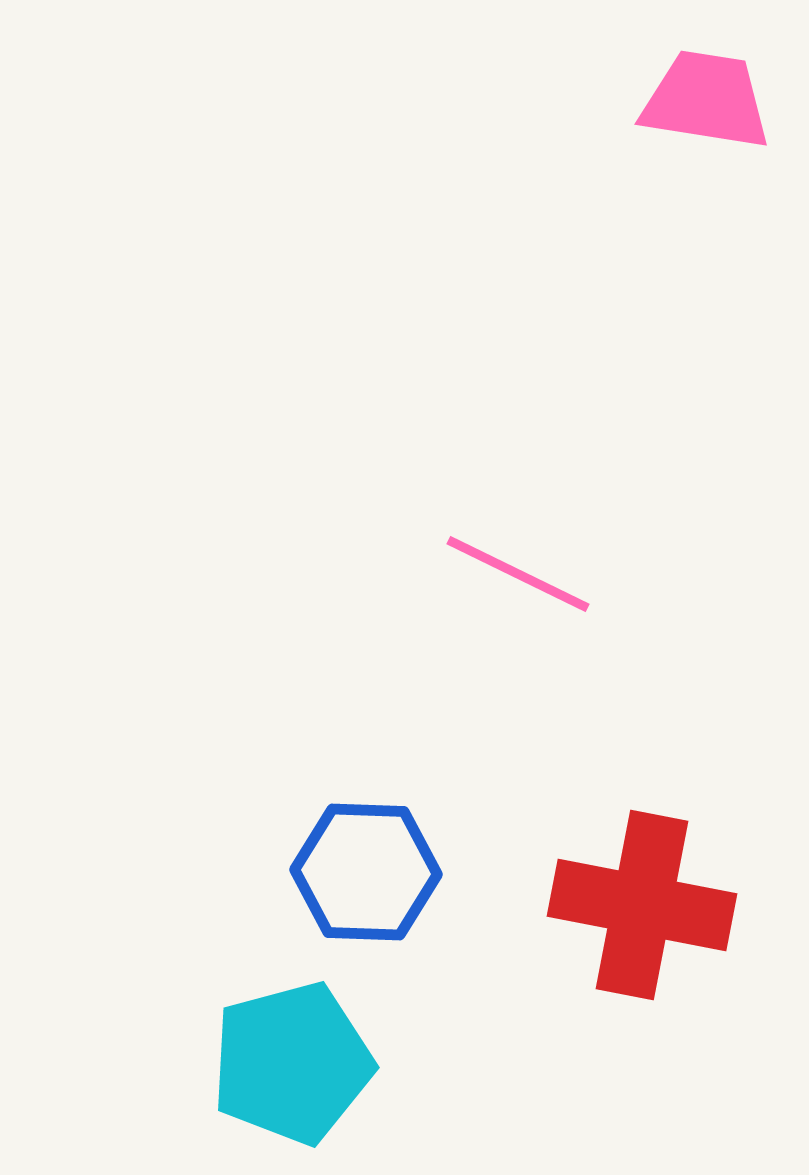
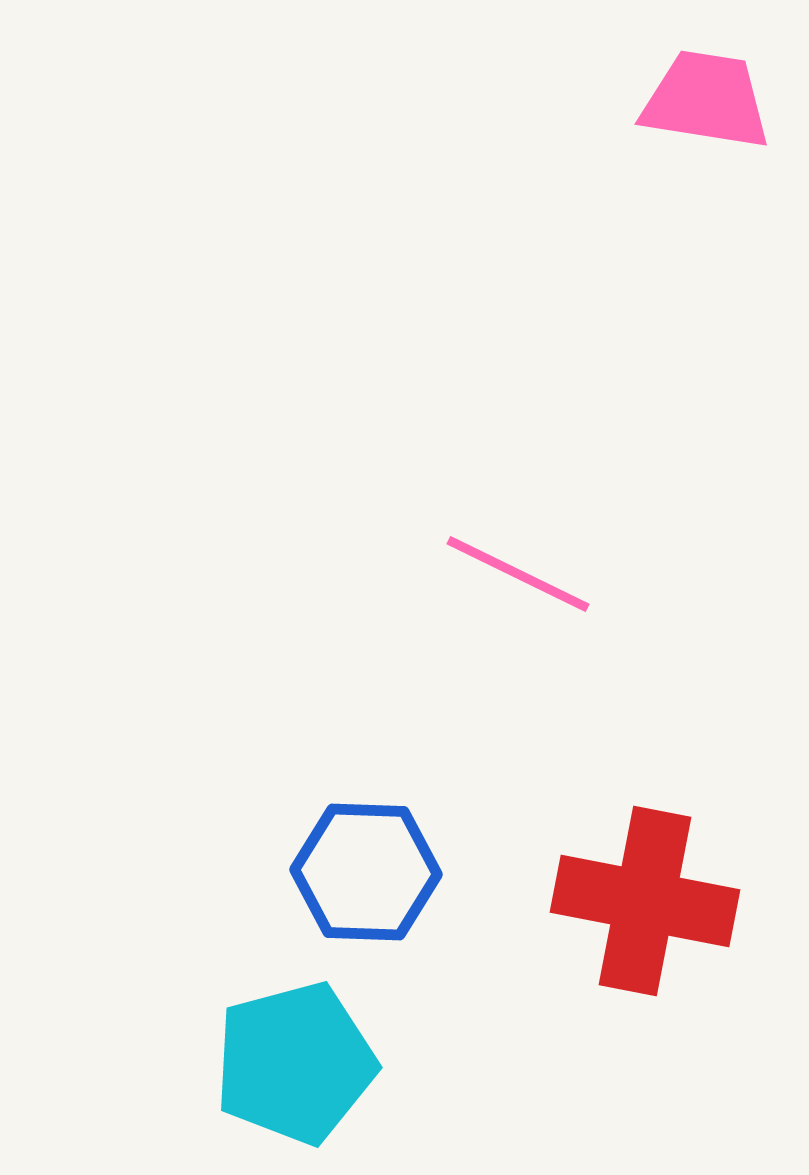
red cross: moved 3 px right, 4 px up
cyan pentagon: moved 3 px right
